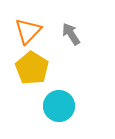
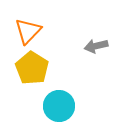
gray arrow: moved 25 px right, 12 px down; rotated 70 degrees counterclockwise
